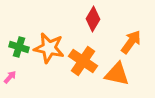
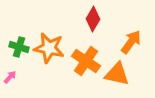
orange cross: moved 3 px right
